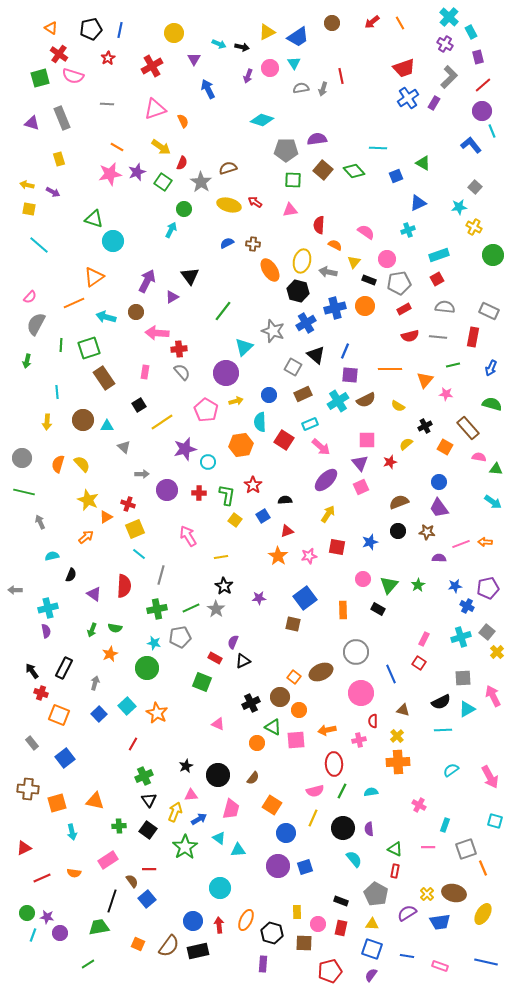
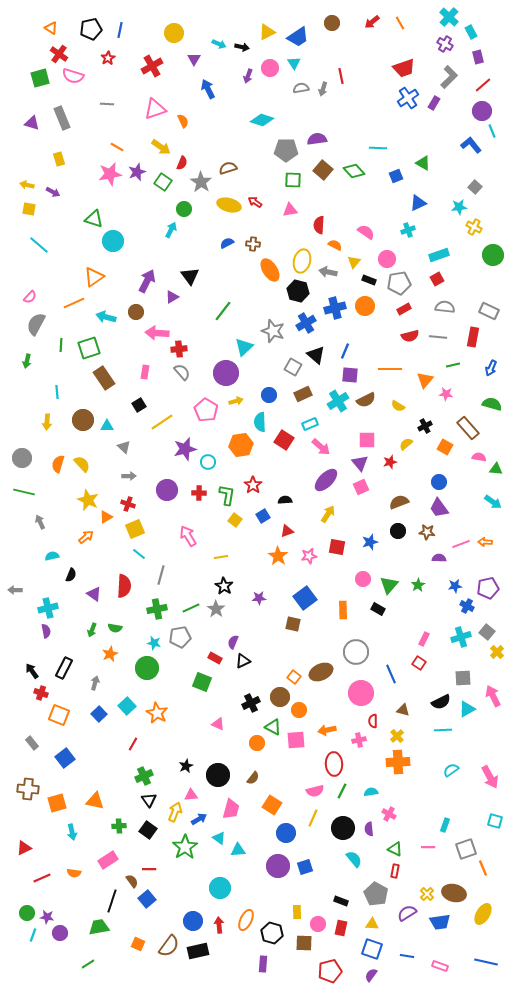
gray arrow at (142, 474): moved 13 px left, 2 px down
pink cross at (419, 805): moved 30 px left, 9 px down
